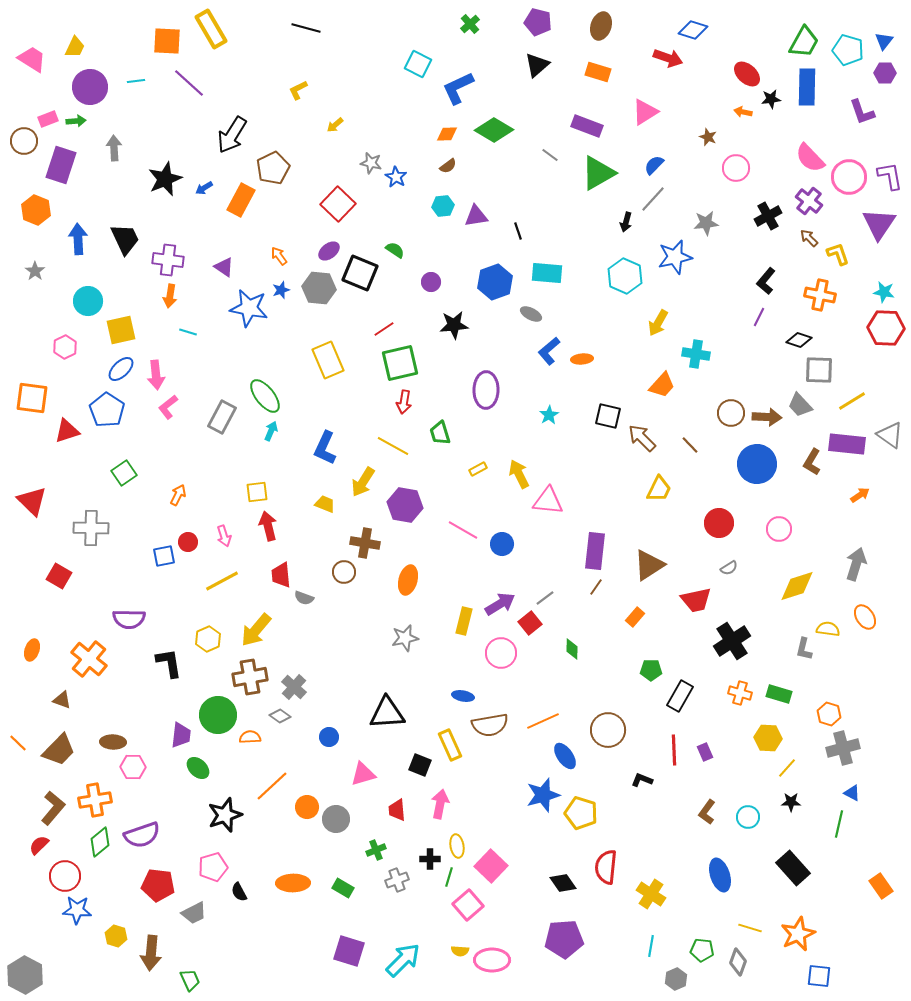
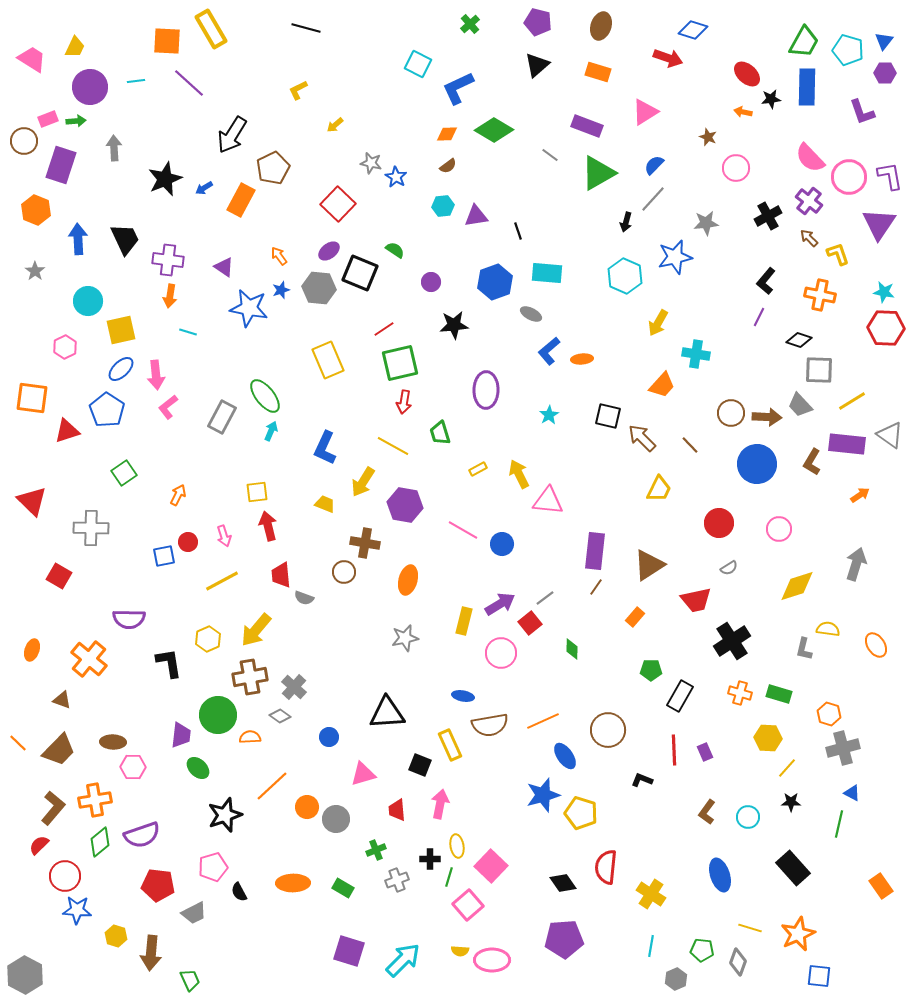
orange ellipse at (865, 617): moved 11 px right, 28 px down
